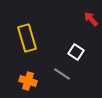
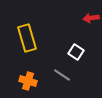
red arrow: moved 1 px up; rotated 56 degrees counterclockwise
gray line: moved 1 px down
